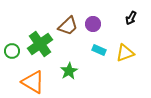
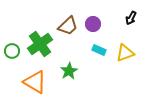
orange triangle: moved 2 px right
